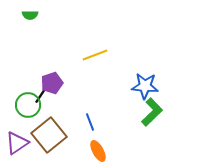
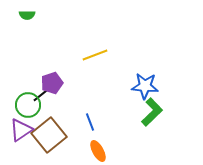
green semicircle: moved 3 px left
black line: rotated 18 degrees clockwise
purple triangle: moved 4 px right, 13 px up
